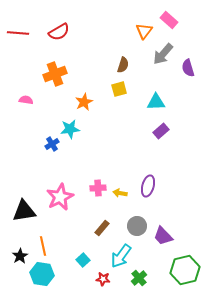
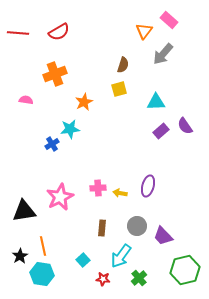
purple semicircle: moved 3 px left, 58 px down; rotated 18 degrees counterclockwise
brown rectangle: rotated 35 degrees counterclockwise
